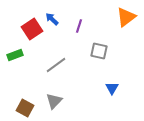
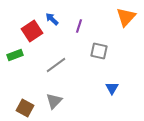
orange triangle: rotated 10 degrees counterclockwise
red square: moved 2 px down
